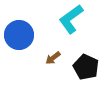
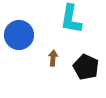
cyan L-shape: rotated 44 degrees counterclockwise
brown arrow: rotated 133 degrees clockwise
